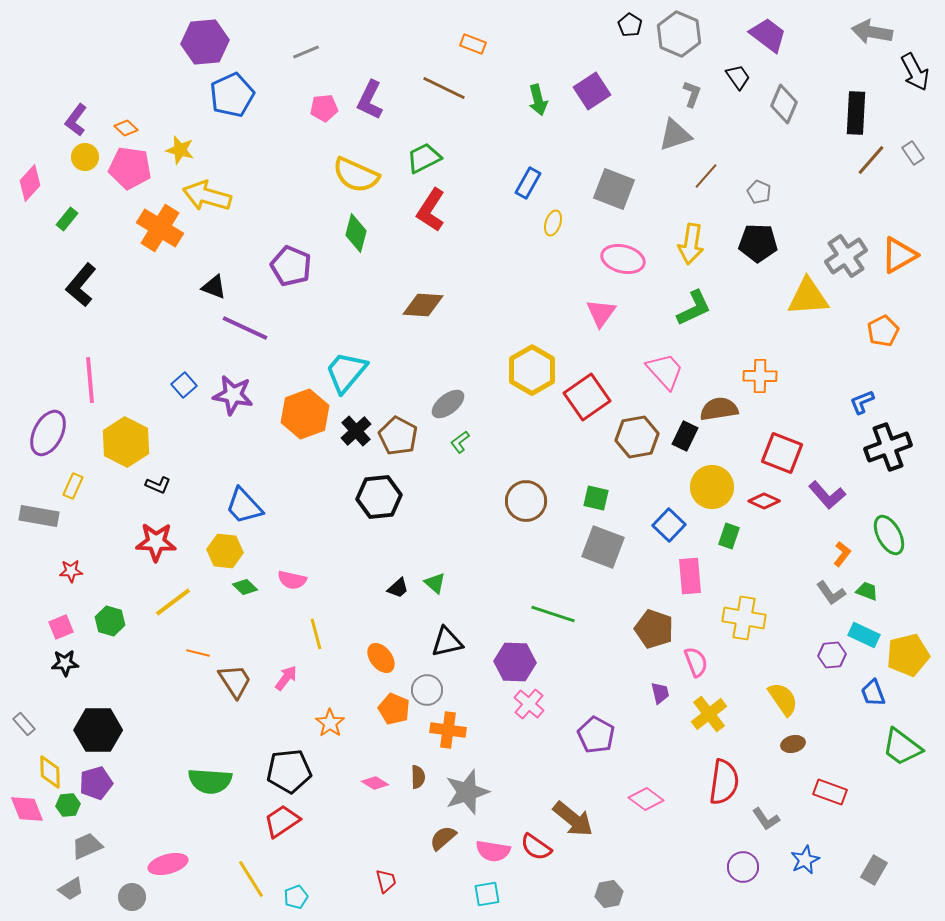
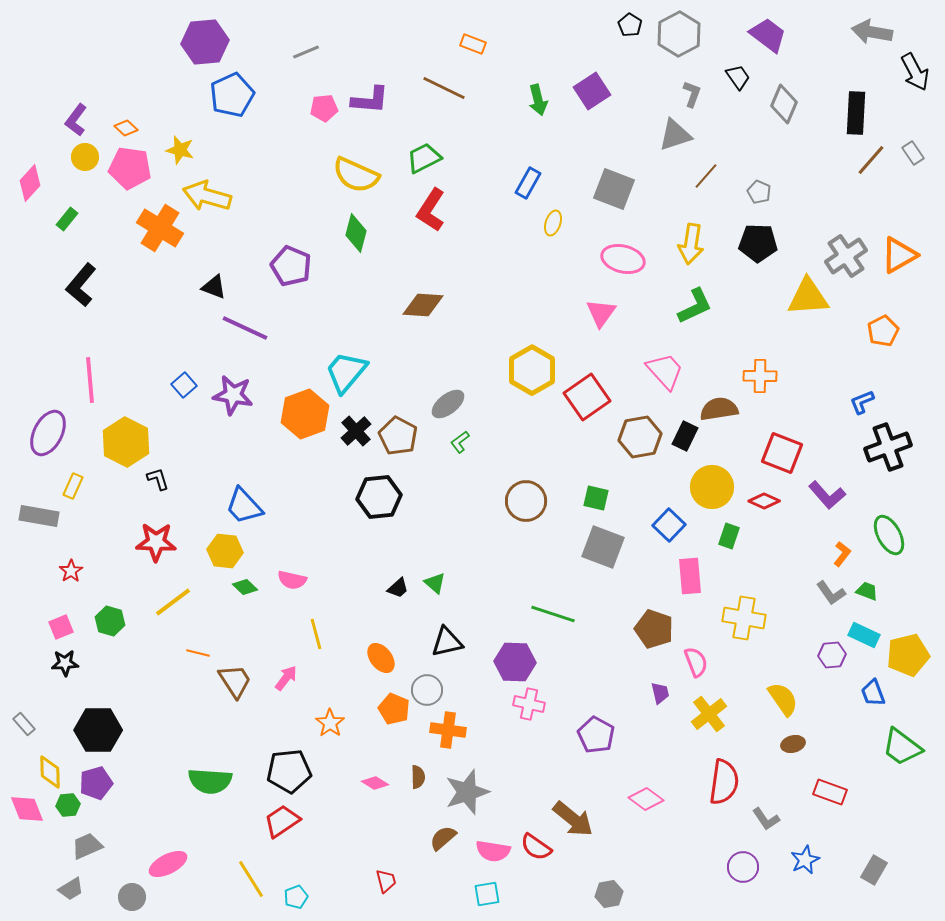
gray hexagon at (679, 34): rotated 9 degrees clockwise
purple L-shape at (370, 100): rotated 111 degrees counterclockwise
green L-shape at (694, 308): moved 1 px right, 2 px up
brown hexagon at (637, 437): moved 3 px right
black L-shape at (158, 485): moved 6 px up; rotated 130 degrees counterclockwise
red star at (71, 571): rotated 30 degrees counterclockwise
pink cross at (529, 704): rotated 28 degrees counterclockwise
pink ellipse at (168, 864): rotated 12 degrees counterclockwise
